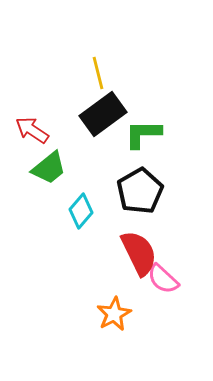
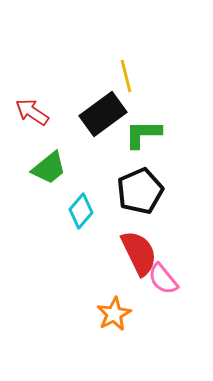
yellow line: moved 28 px right, 3 px down
red arrow: moved 18 px up
black pentagon: rotated 6 degrees clockwise
pink semicircle: rotated 8 degrees clockwise
